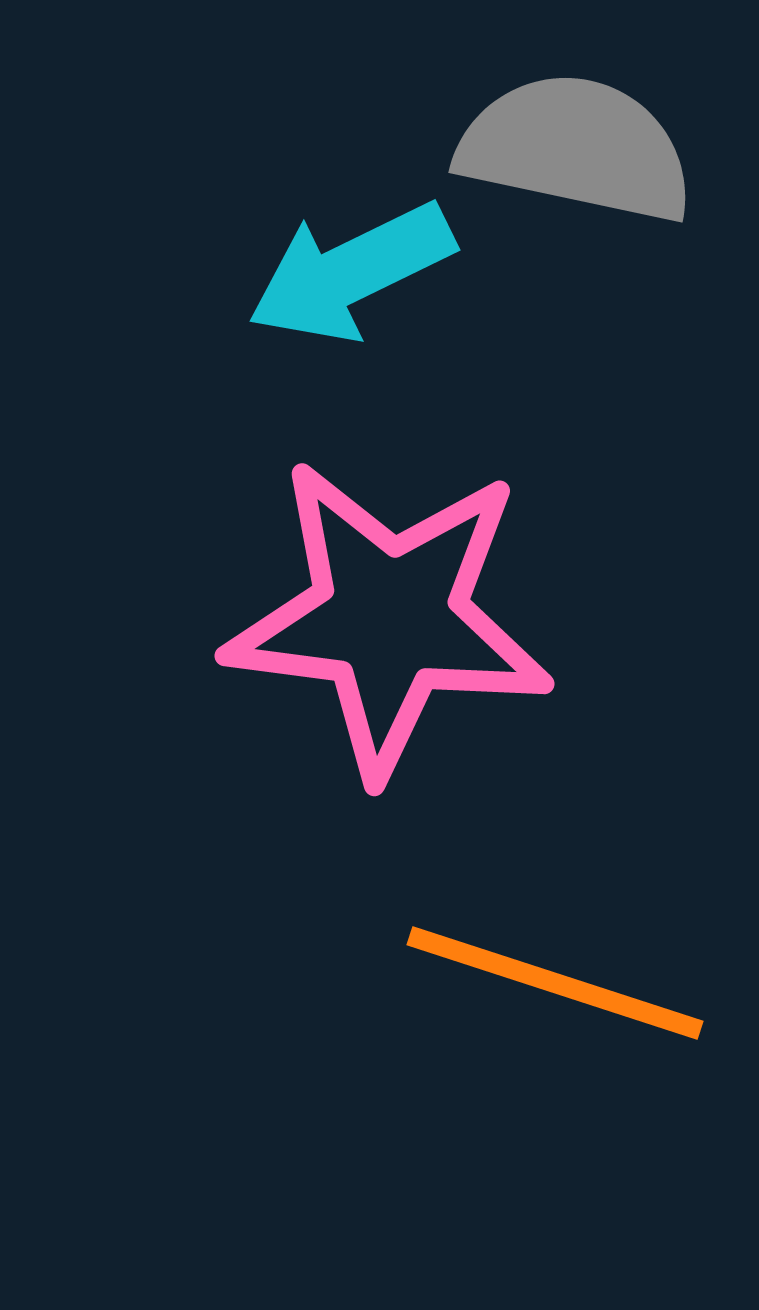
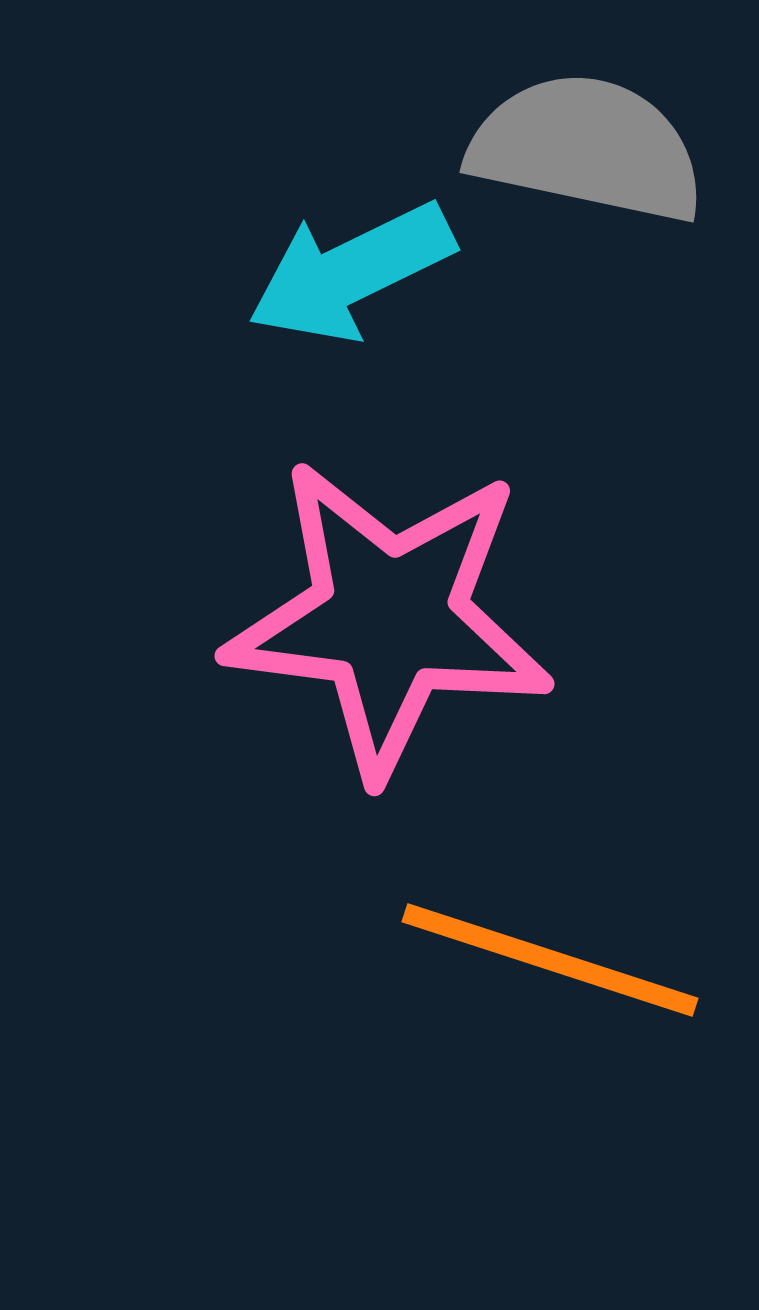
gray semicircle: moved 11 px right
orange line: moved 5 px left, 23 px up
